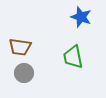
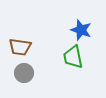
blue star: moved 13 px down
